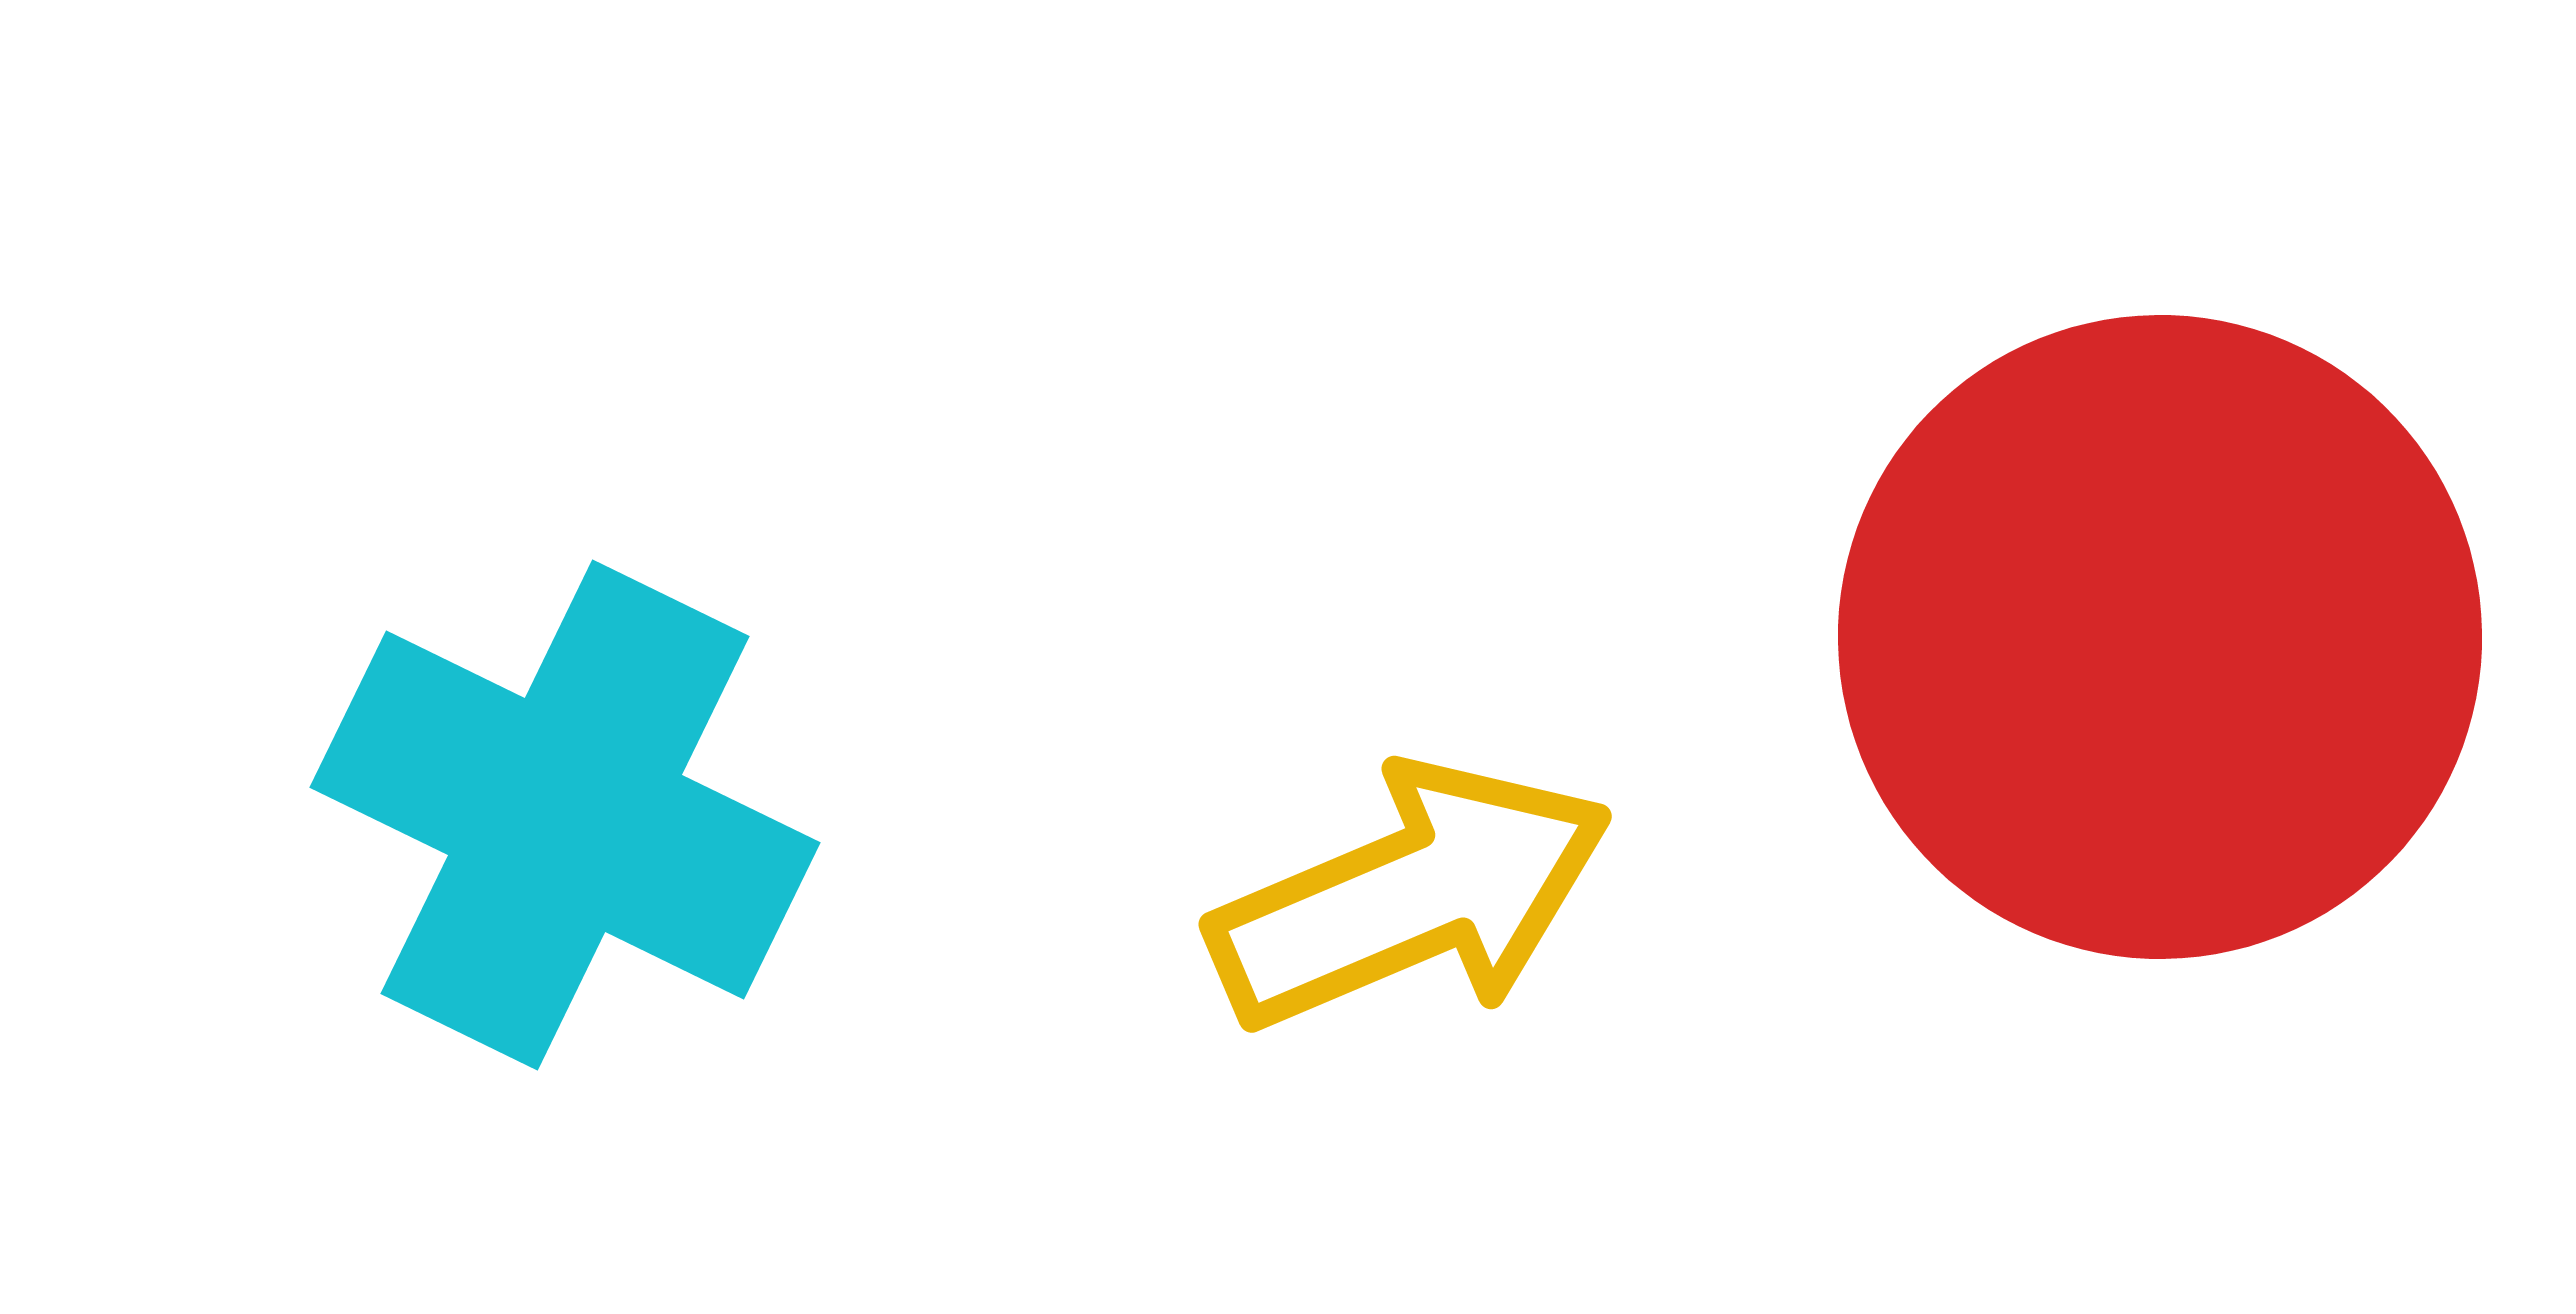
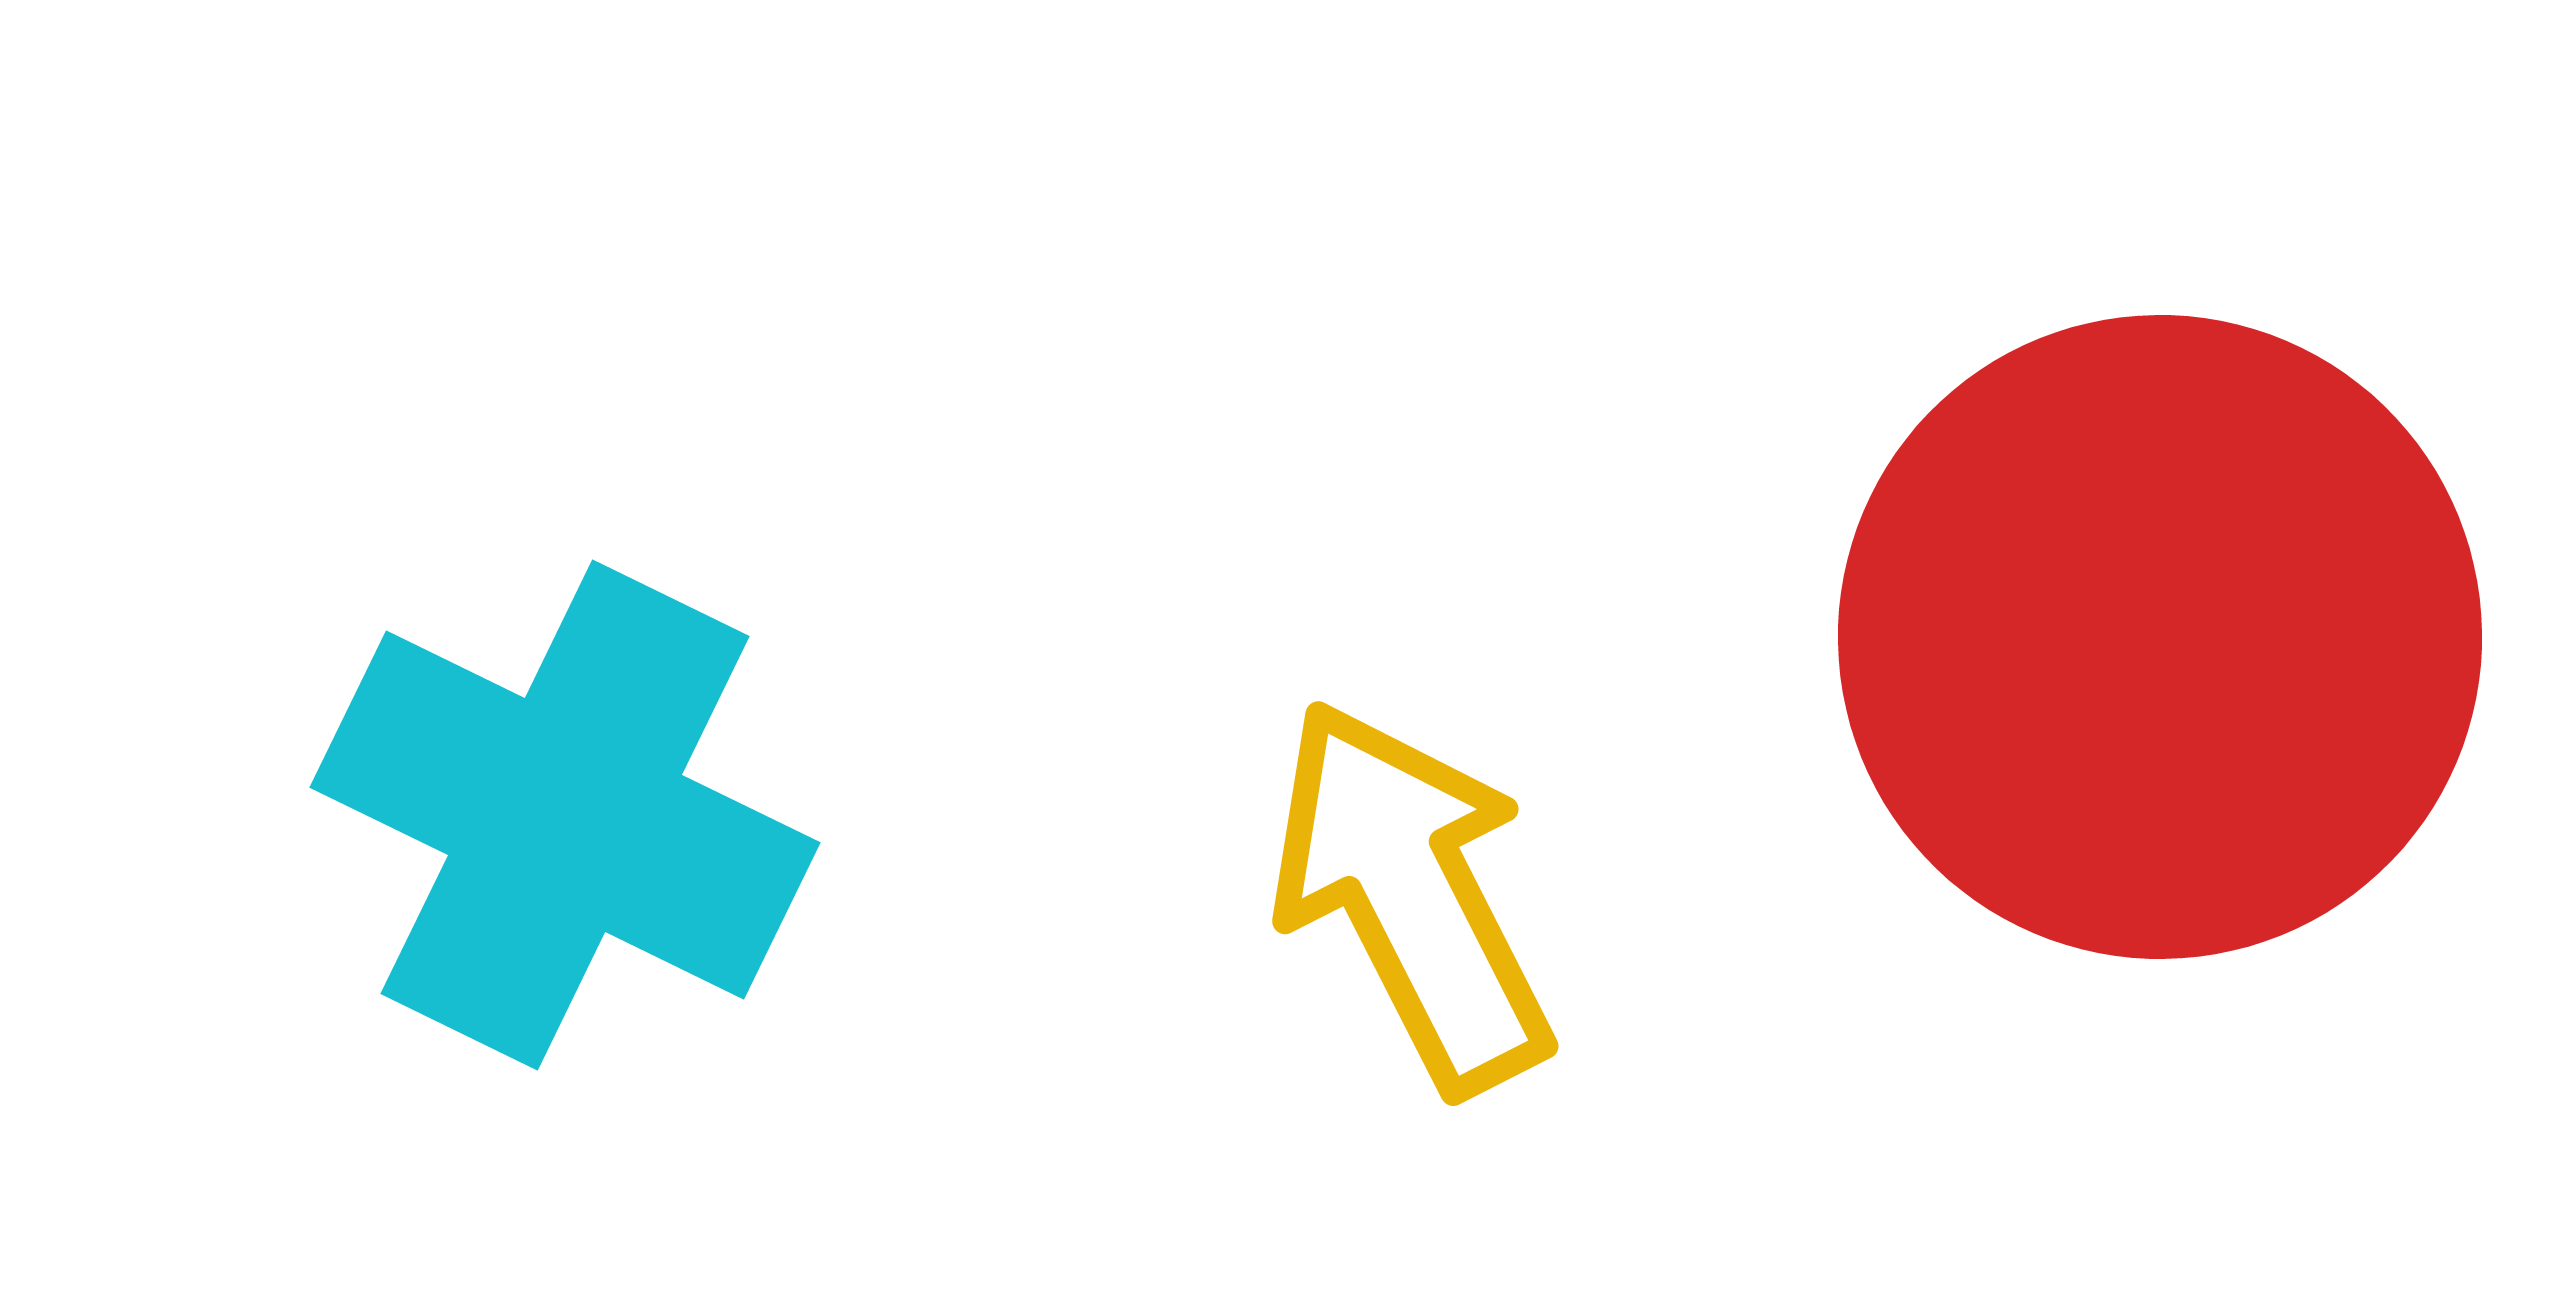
yellow arrow: rotated 94 degrees counterclockwise
